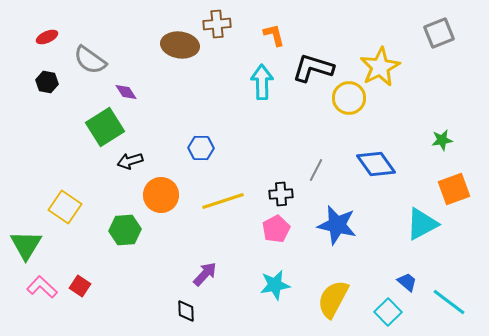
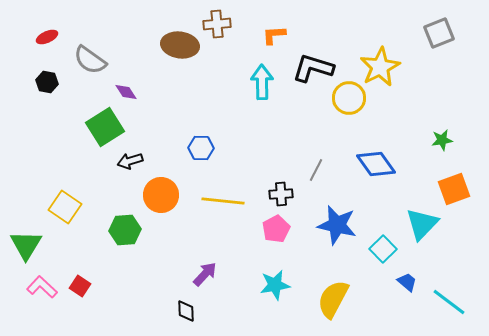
orange L-shape: rotated 80 degrees counterclockwise
yellow line: rotated 24 degrees clockwise
cyan triangle: rotated 18 degrees counterclockwise
cyan square: moved 5 px left, 63 px up
